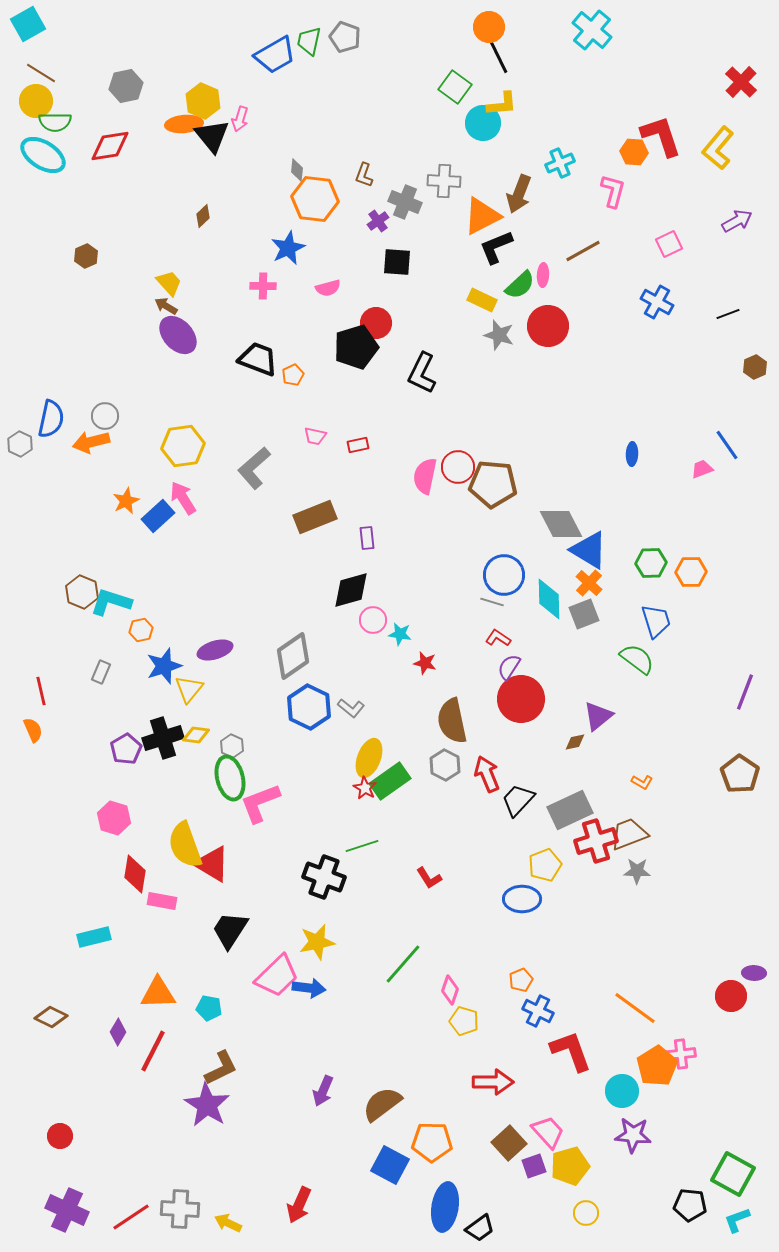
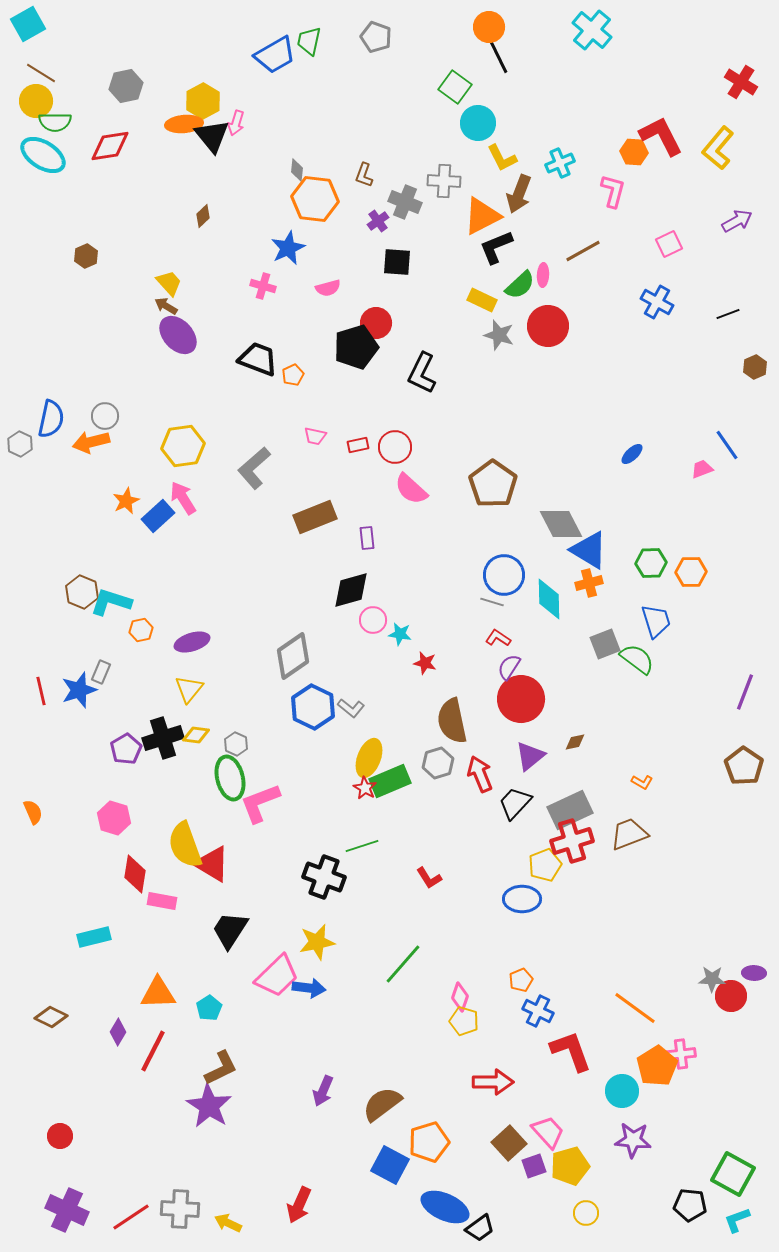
gray pentagon at (345, 37): moved 31 px right
red cross at (741, 82): rotated 12 degrees counterclockwise
yellow hexagon at (203, 101): rotated 8 degrees clockwise
yellow L-shape at (502, 104): moved 54 px down; rotated 68 degrees clockwise
pink arrow at (240, 119): moved 4 px left, 4 px down
cyan circle at (483, 123): moved 5 px left
red L-shape at (661, 136): rotated 9 degrees counterclockwise
pink cross at (263, 286): rotated 15 degrees clockwise
blue ellipse at (632, 454): rotated 45 degrees clockwise
red circle at (458, 467): moved 63 px left, 20 px up
pink semicircle at (425, 476): moved 14 px left, 13 px down; rotated 60 degrees counterclockwise
brown pentagon at (493, 484): rotated 30 degrees clockwise
orange cross at (589, 583): rotated 32 degrees clockwise
gray square at (584, 614): moved 21 px right, 30 px down
purple ellipse at (215, 650): moved 23 px left, 8 px up
blue star at (164, 666): moved 85 px left, 24 px down
blue hexagon at (309, 707): moved 4 px right
purple triangle at (598, 716): moved 68 px left, 40 px down
orange semicircle at (33, 730): moved 82 px down
gray hexagon at (232, 746): moved 4 px right, 2 px up
gray hexagon at (445, 765): moved 7 px left, 2 px up; rotated 16 degrees clockwise
red arrow at (487, 774): moved 7 px left
brown pentagon at (740, 774): moved 4 px right, 8 px up
green rectangle at (390, 781): rotated 12 degrees clockwise
black trapezoid at (518, 800): moved 3 px left, 3 px down
red cross at (596, 841): moved 24 px left
gray star at (637, 871): moved 75 px right, 108 px down
pink diamond at (450, 990): moved 10 px right, 7 px down
cyan pentagon at (209, 1008): rotated 30 degrees clockwise
purple star at (207, 1105): moved 2 px right, 1 px down
purple star at (633, 1135): moved 5 px down
orange pentagon at (432, 1142): moved 3 px left; rotated 18 degrees counterclockwise
blue ellipse at (445, 1207): rotated 75 degrees counterclockwise
